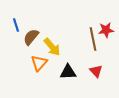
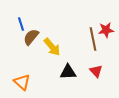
blue line: moved 5 px right, 1 px up
orange triangle: moved 17 px left, 19 px down; rotated 30 degrees counterclockwise
